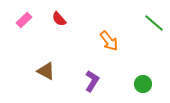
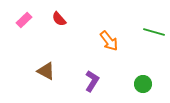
green line: moved 9 px down; rotated 25 degrees counterclockwise
